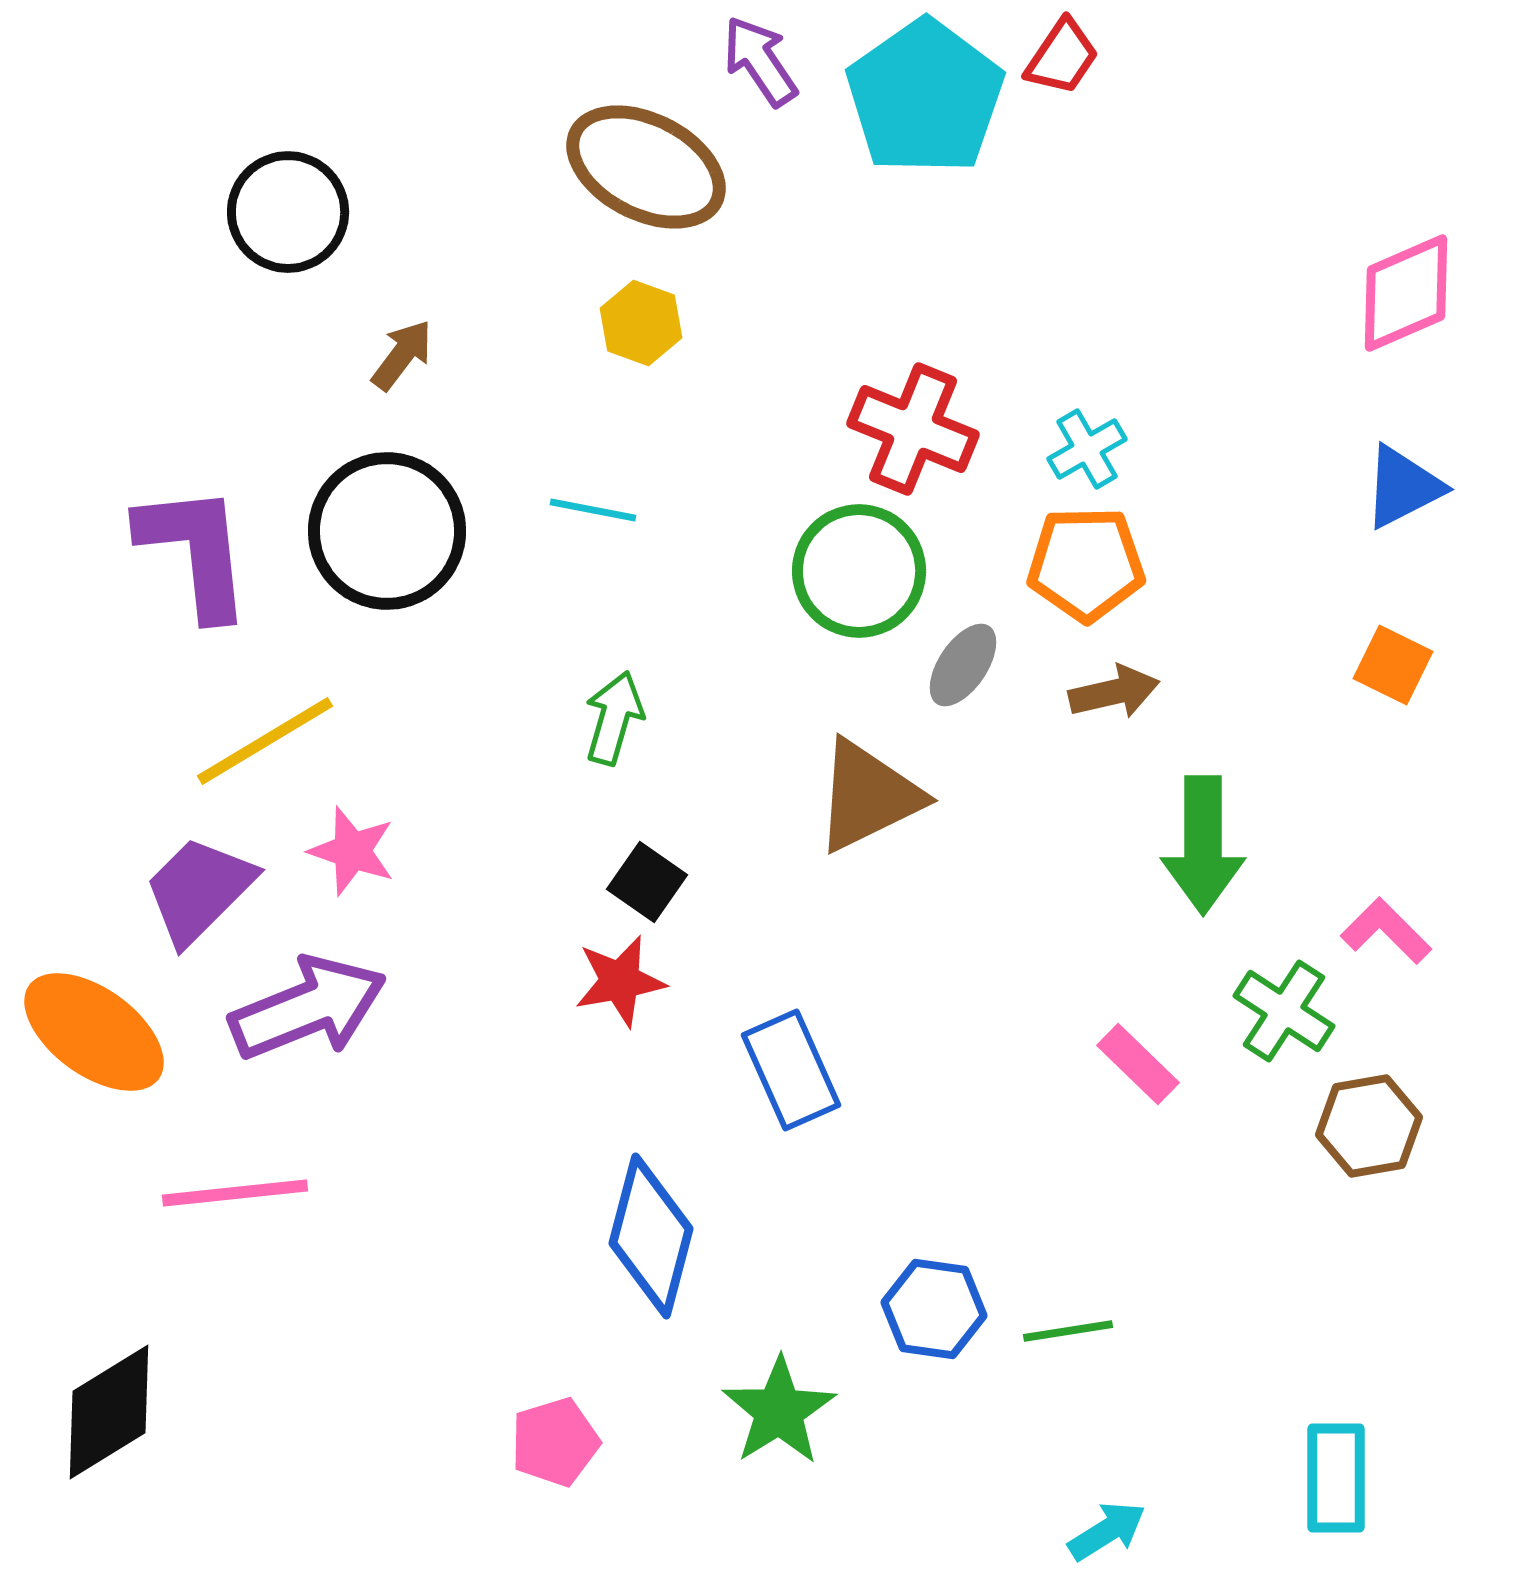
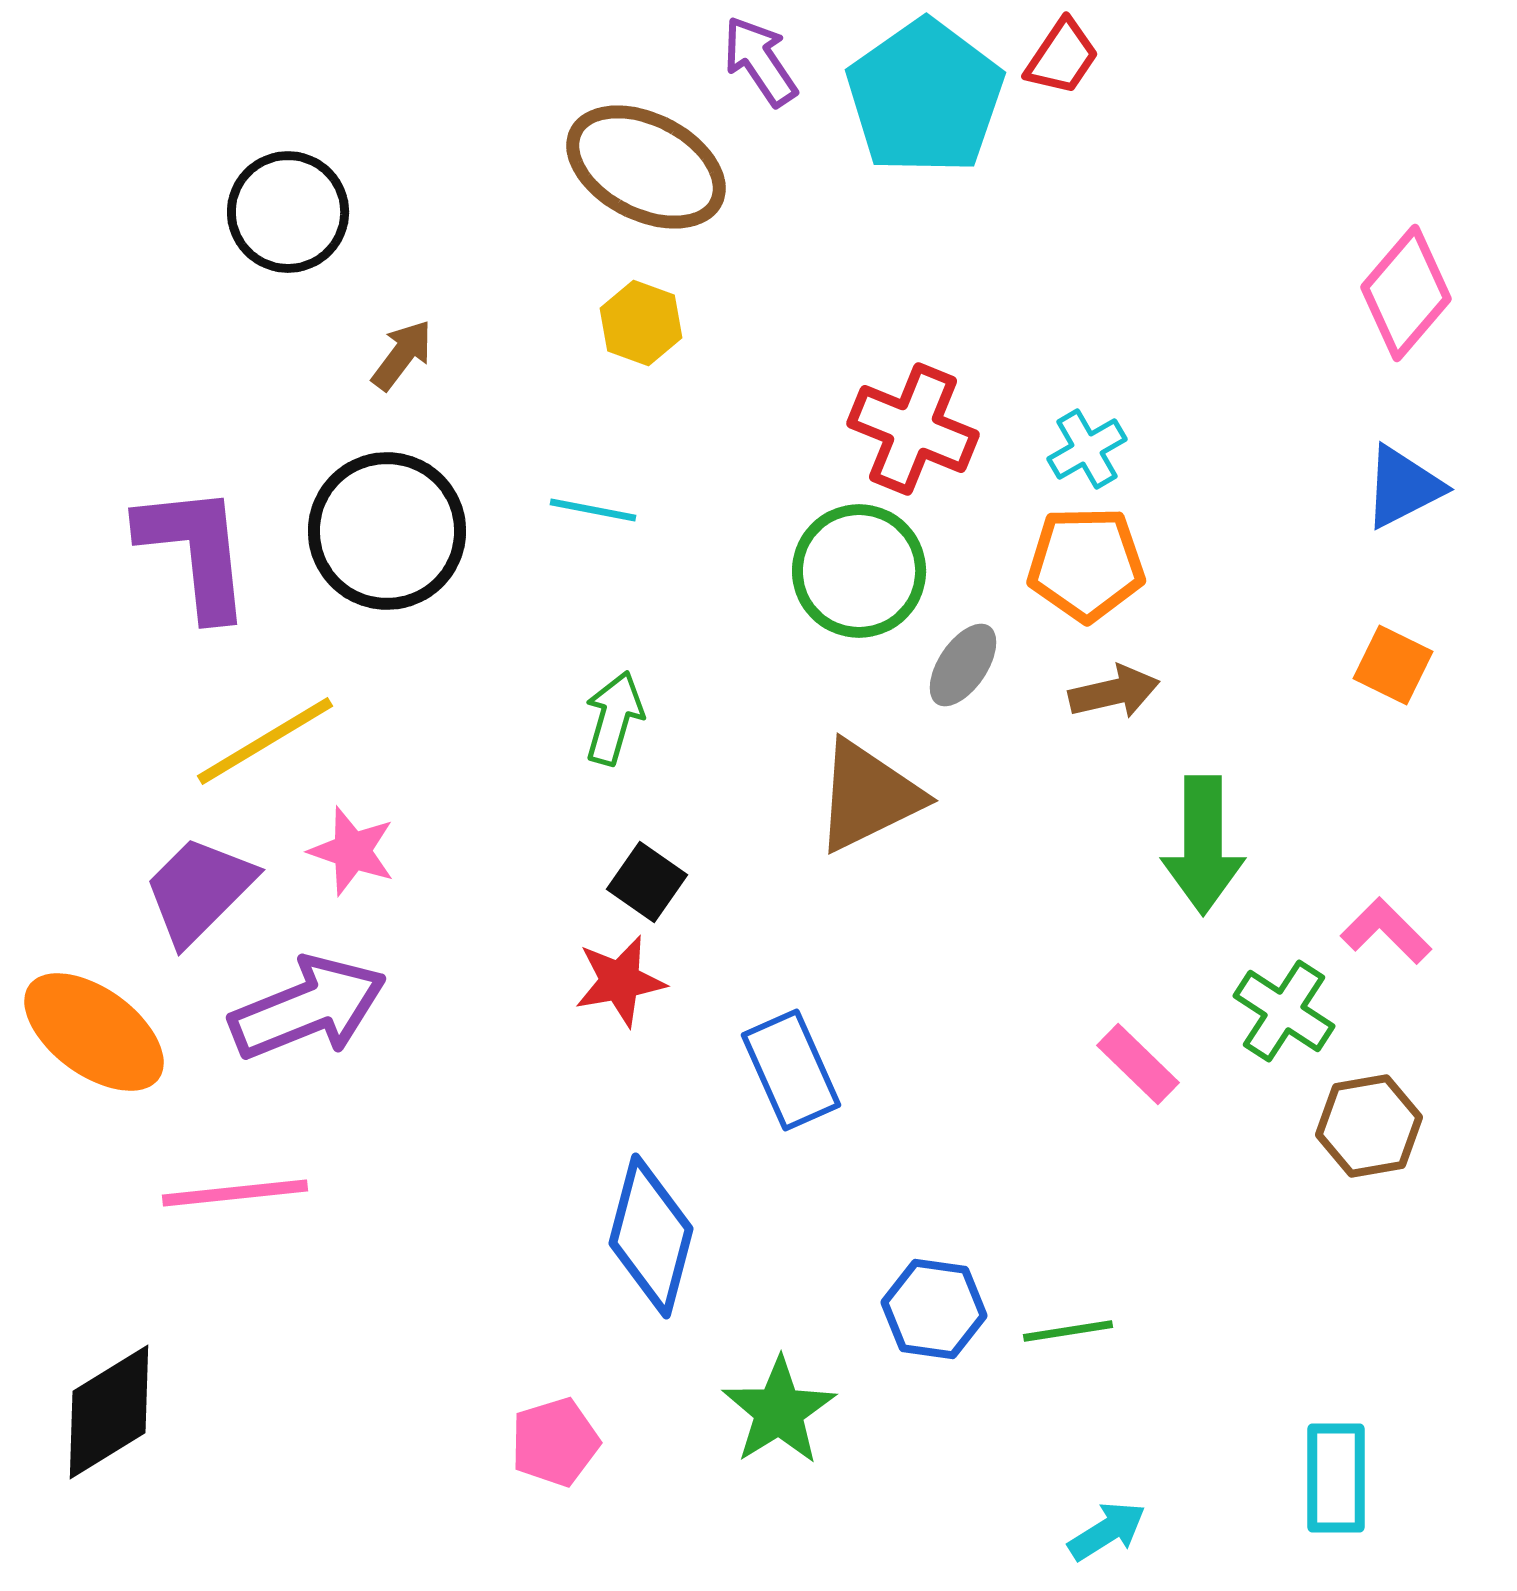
pink diamond at (1406, 293): rotated 26 degrees counterclockwise
